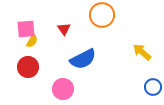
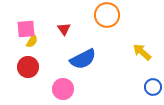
orange circle: moved 5 px right
